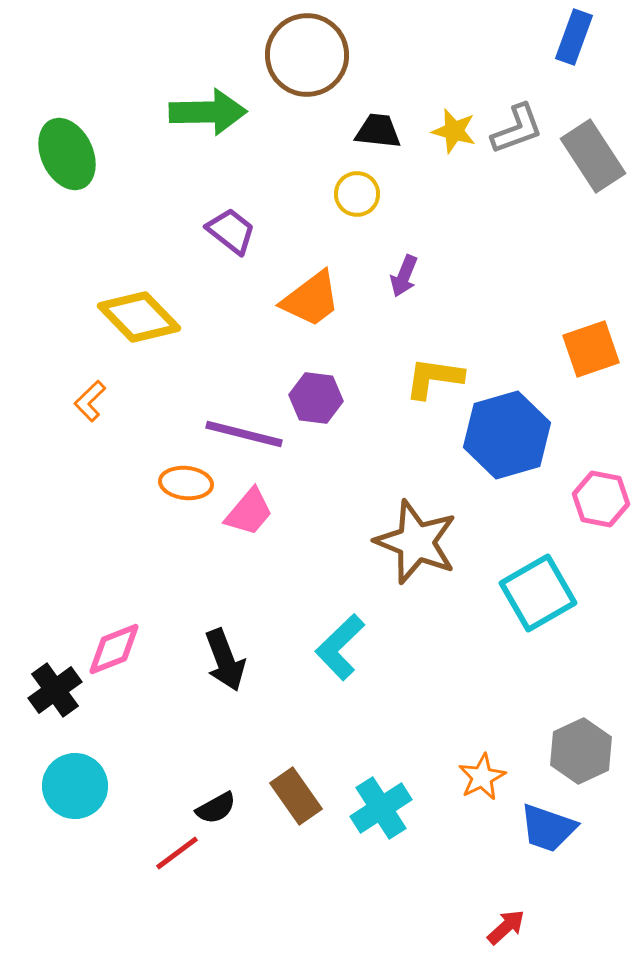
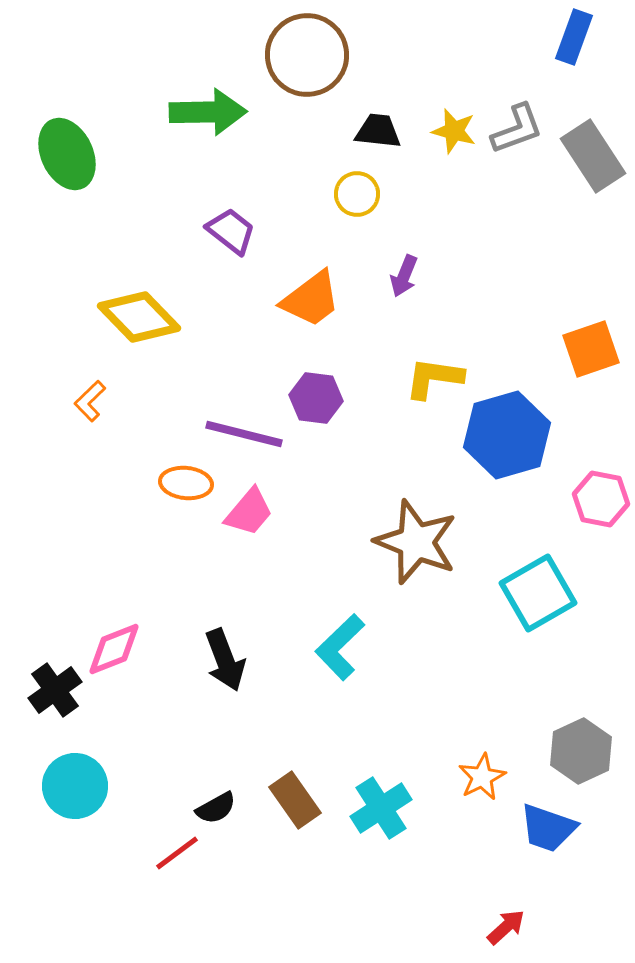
brown rectangle: moved 1 px left, 4 px down
